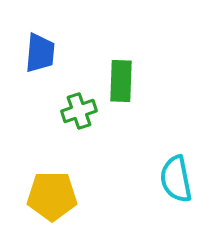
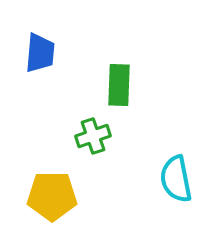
green rectangle: moved 2 px left, 4 px down
green cross: moved 14 px right, 25 px down
